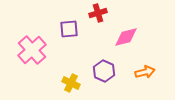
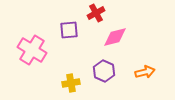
red cross: moved 2 px left; rotated 12 degrees counterclockwise
purple square: moved 1 px down
pink diamond: moved 11 px left
pink cross: rotated 16 degrees counterclockwise
yellow cross: rotated 36 degrees counterclockwise
